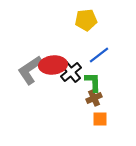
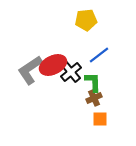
red ellipse: rotated 20 degrees counterclockwise
